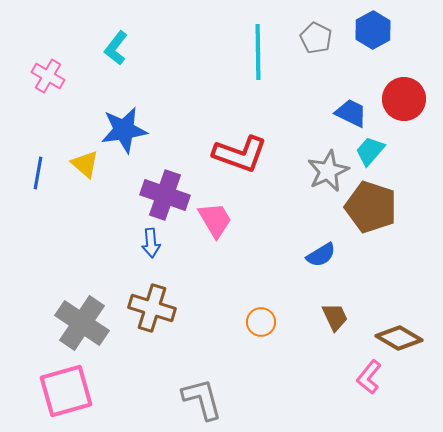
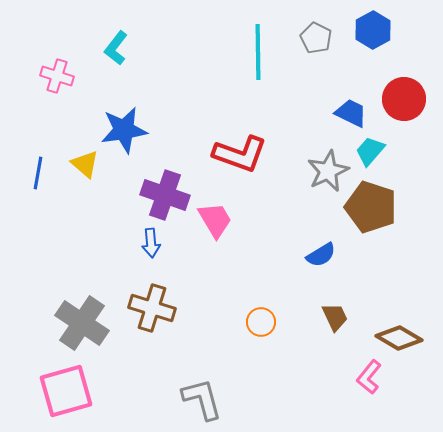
pink cross: moved 9 px right; rotated 12 degrees counterclockwise
